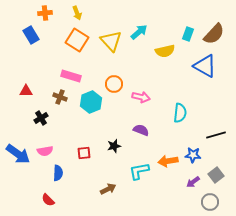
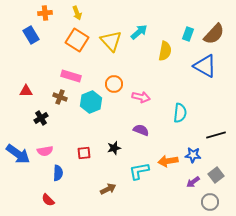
yellow semicircle: rotated 66 degrees counterclockwise
black star: moved 2 px down
